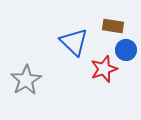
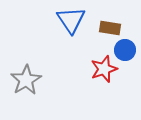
brown rectangle: moved 3 px left, 2 px down
blue triangle: moved 3 px left, 22 px up; rotated 12 degrees clockwise
blue circle: moved 1 px left
